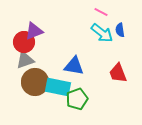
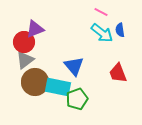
purple triangle: moved 1 px right, 2 px up
gray triangle: rotated 18 degrees counterclockwise
blue triangle: rotated 40 degrees clockwise
